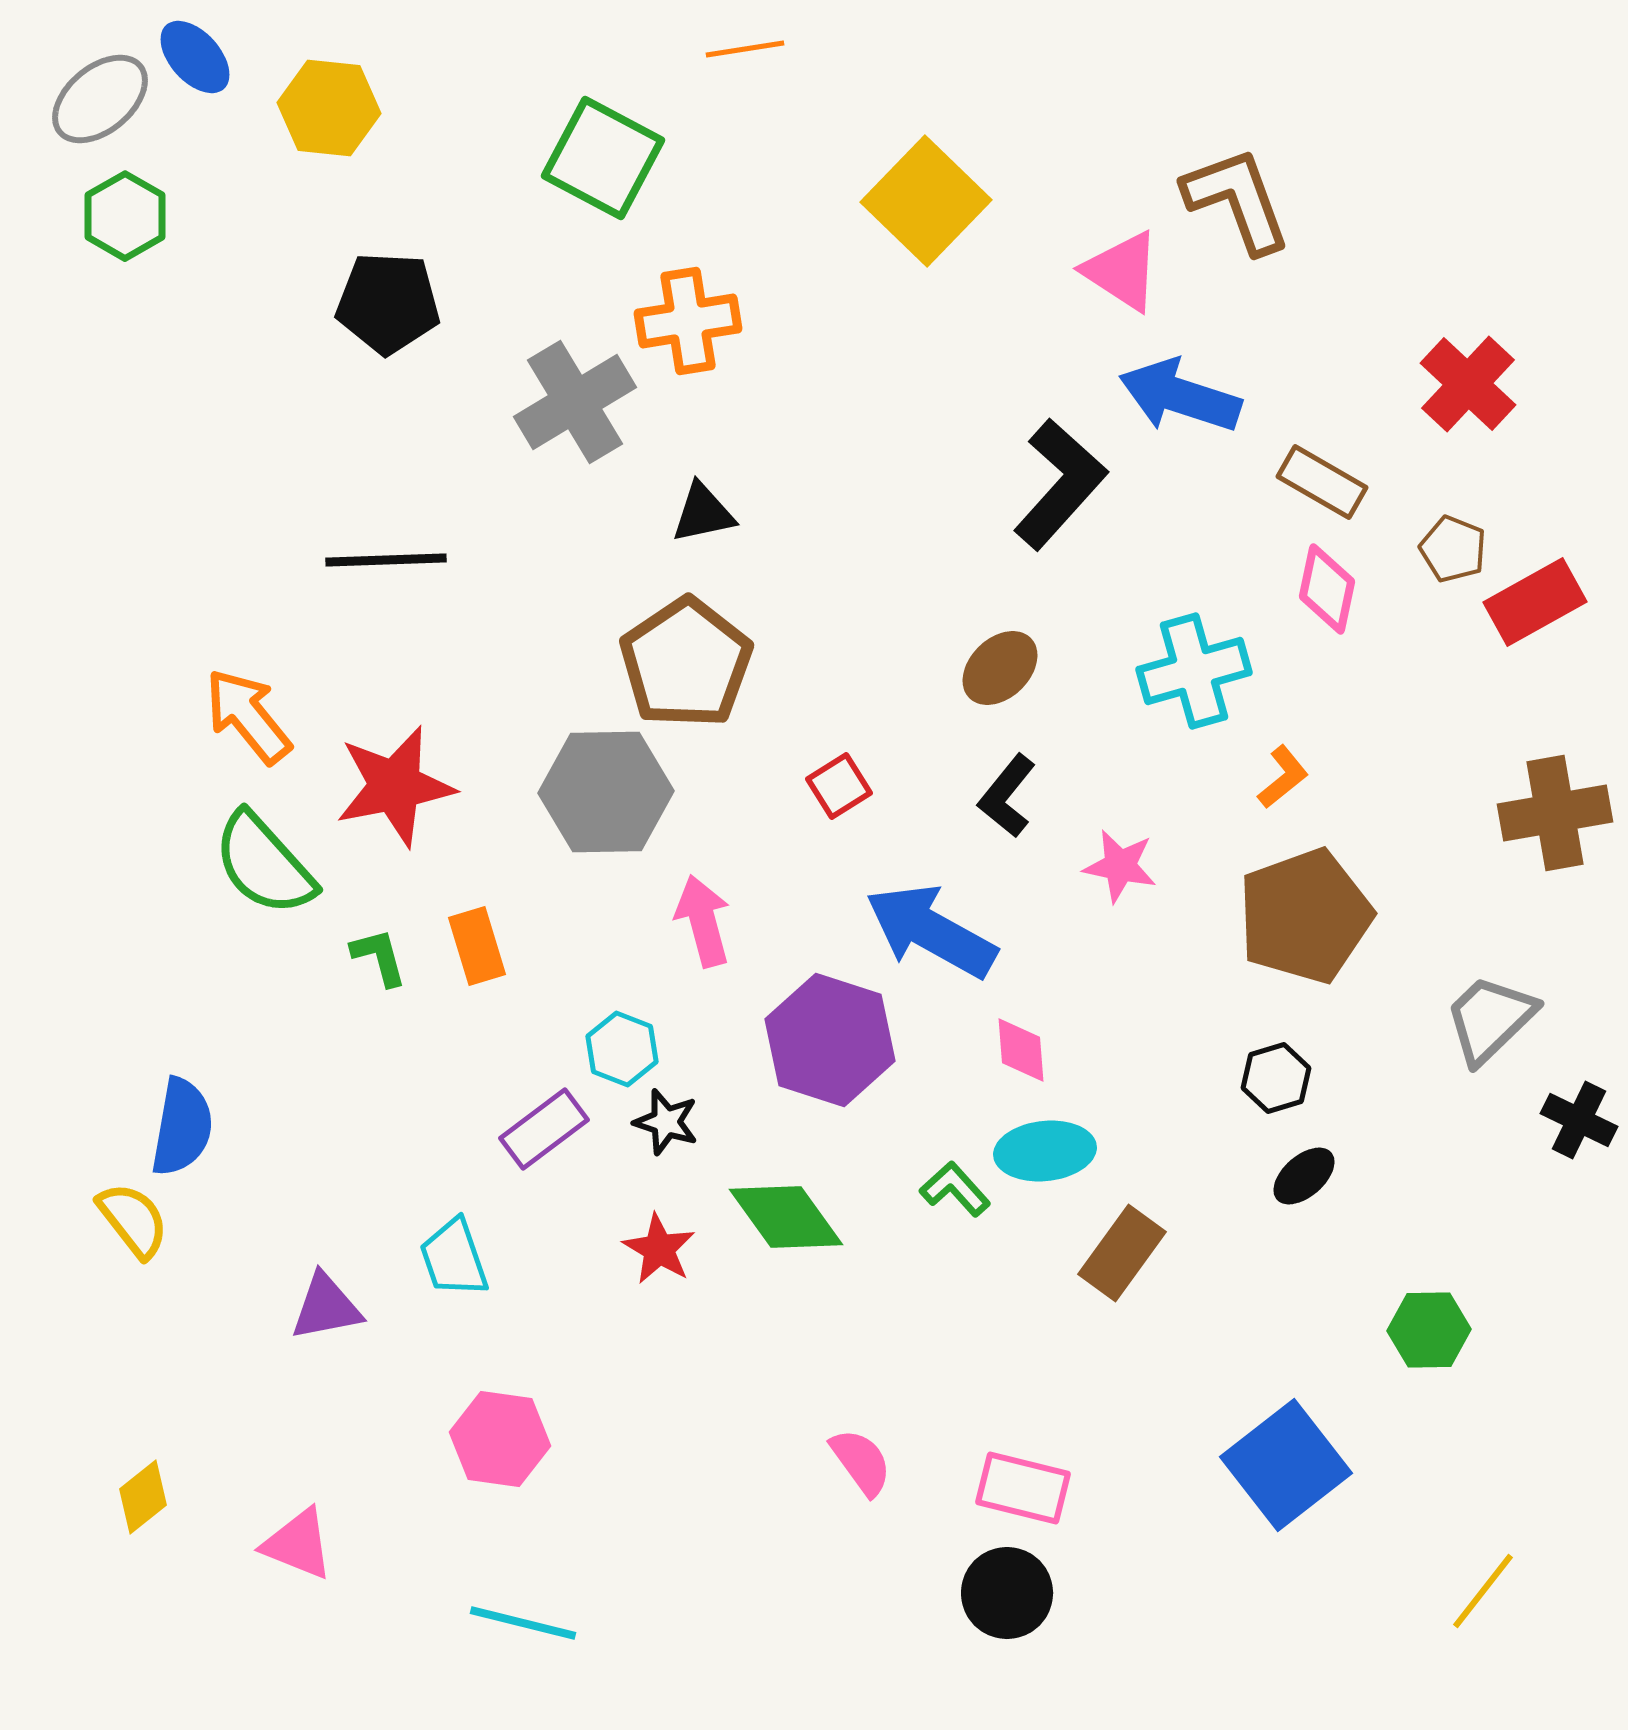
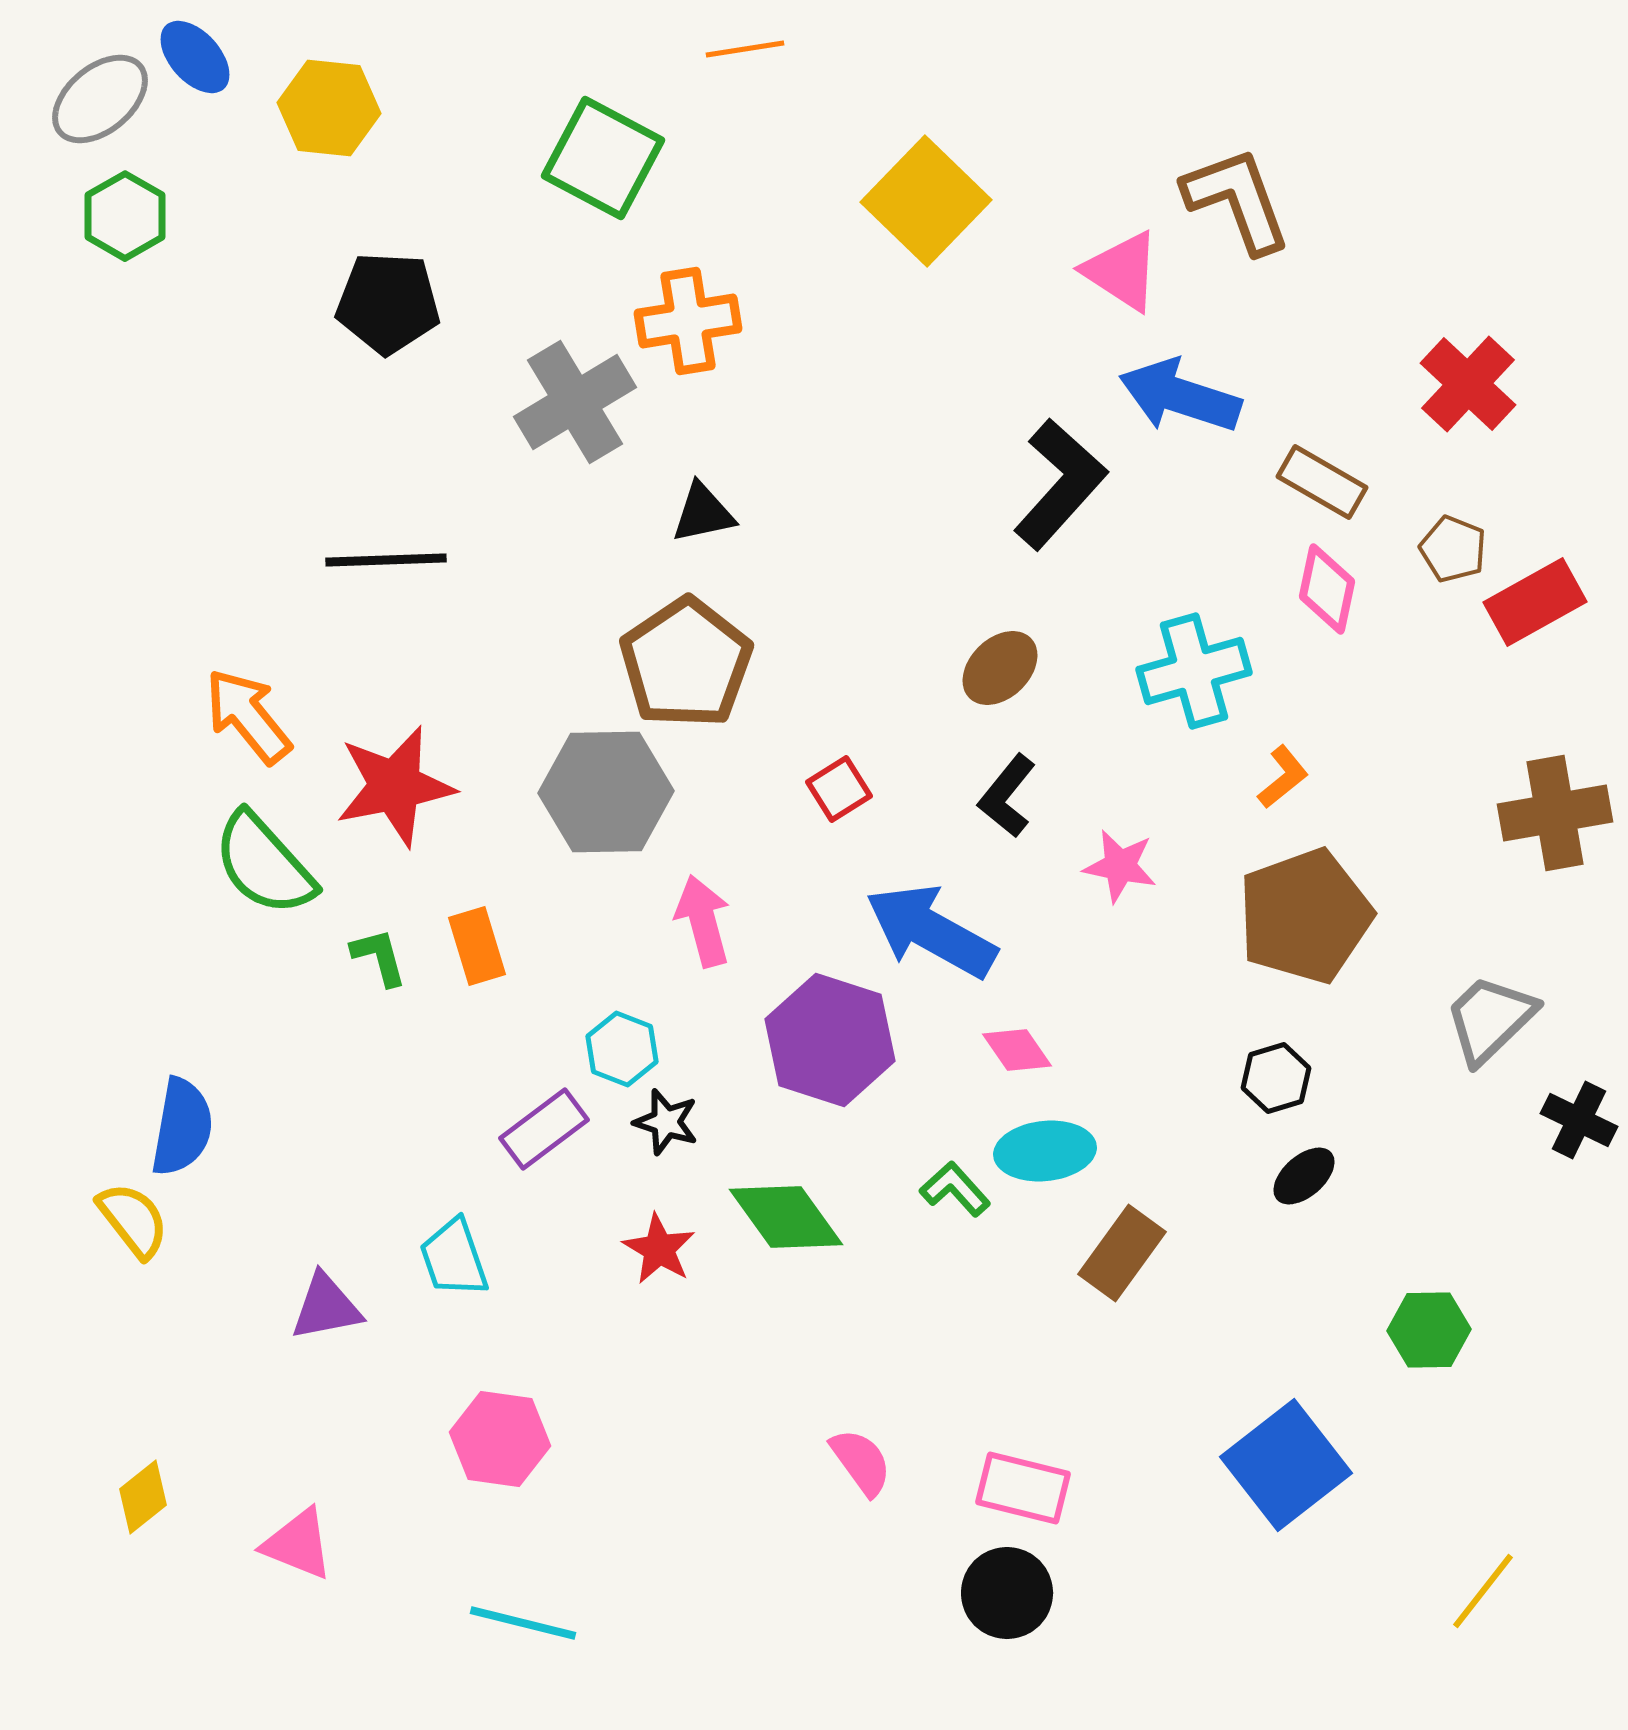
red square at (839, 786): moved 3 px down
pink diamond at (1021, 1050): moved 4 px left; rotated 30 degrees counterclockwise
